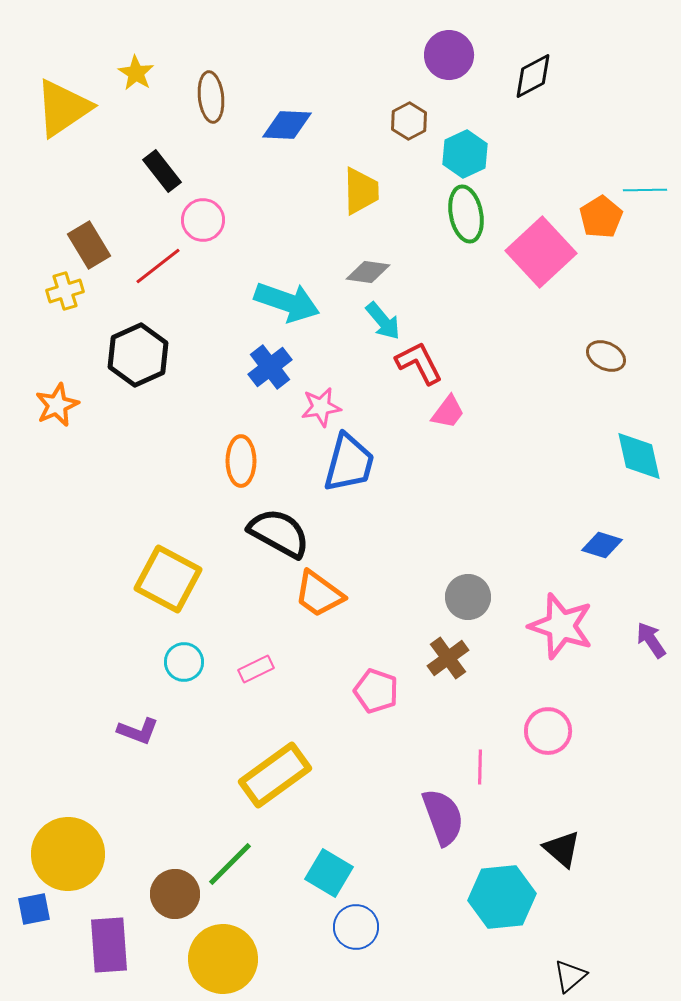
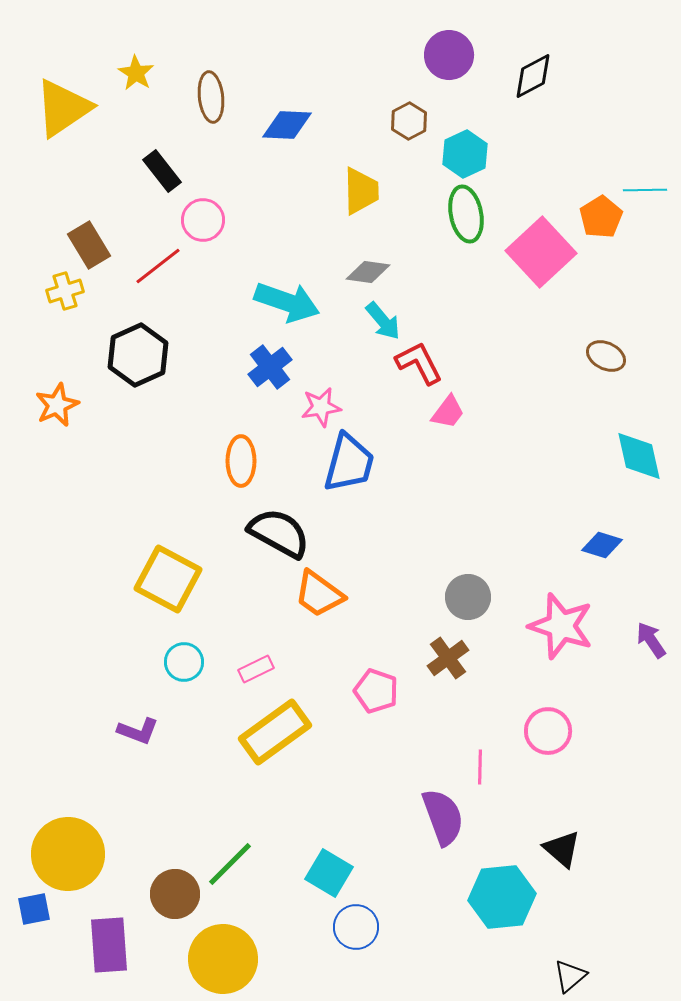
yellow rectangle at (275, 775): moved 43 px up
